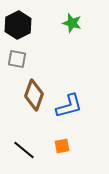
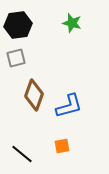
black hexagon: rotated 20 degrees clockwise
gray square: moved 1 px left, 1 px up; rotated 24 degrees counterclockwise
black line: moved 2 px left, 4 px down
